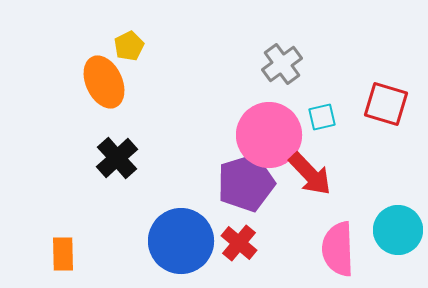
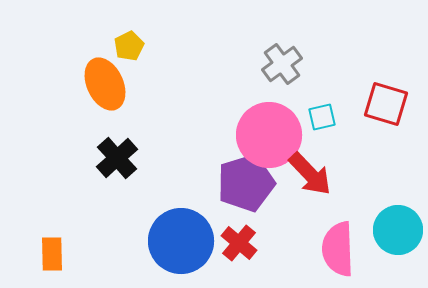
orange ellipse: moved 1 px right, 2 px down
orange rectangle: moved 11 px left
